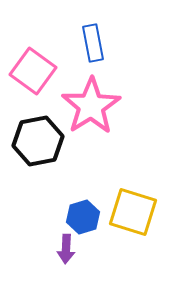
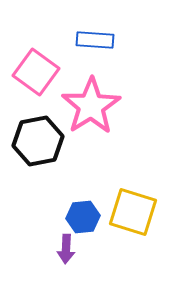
blue rectangle: moved 2 px right, 3 px up; rotated 75 degrees counterclockwise
pink square: moved 3 px right, 1 px down
blue hexagon: rotated 12 degrees clockwise
